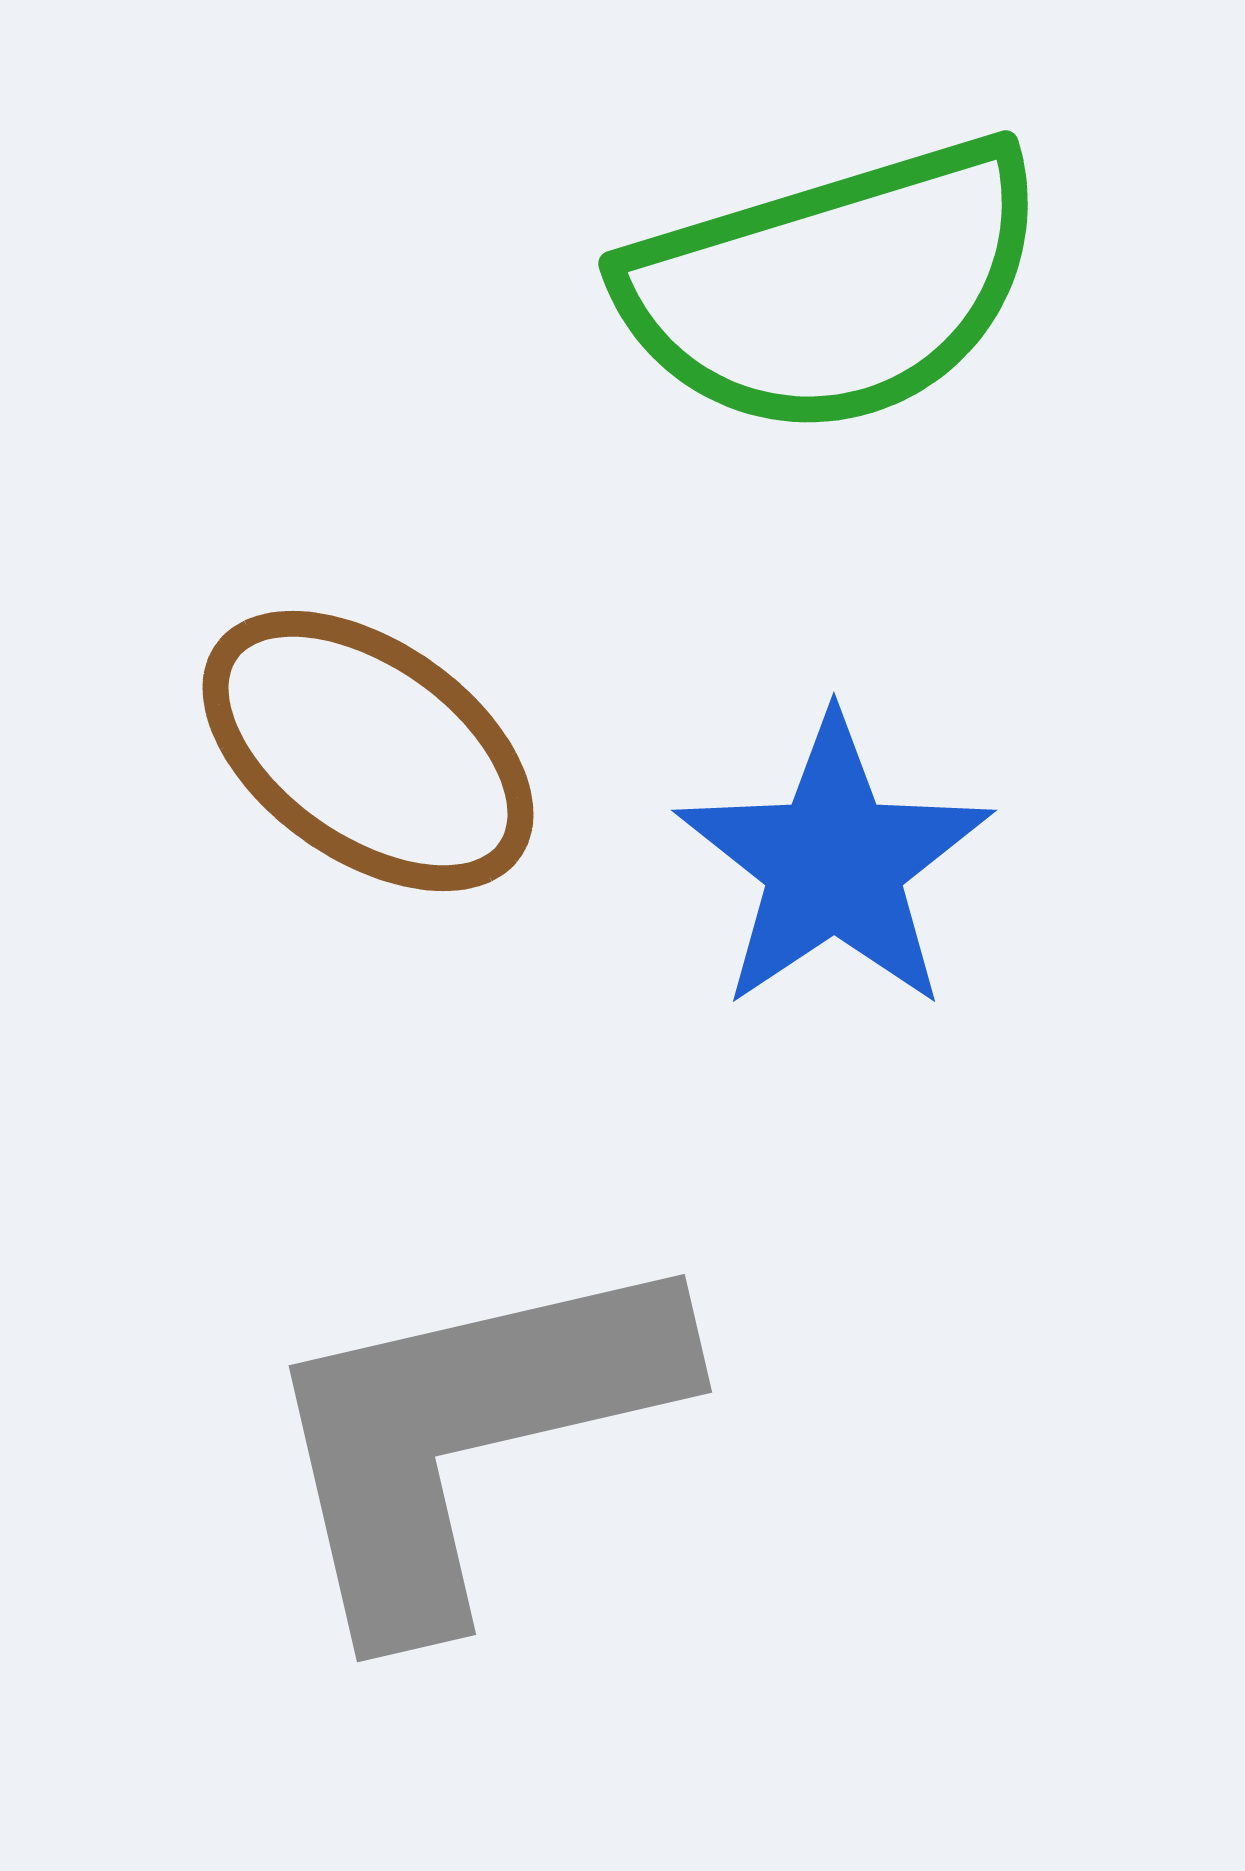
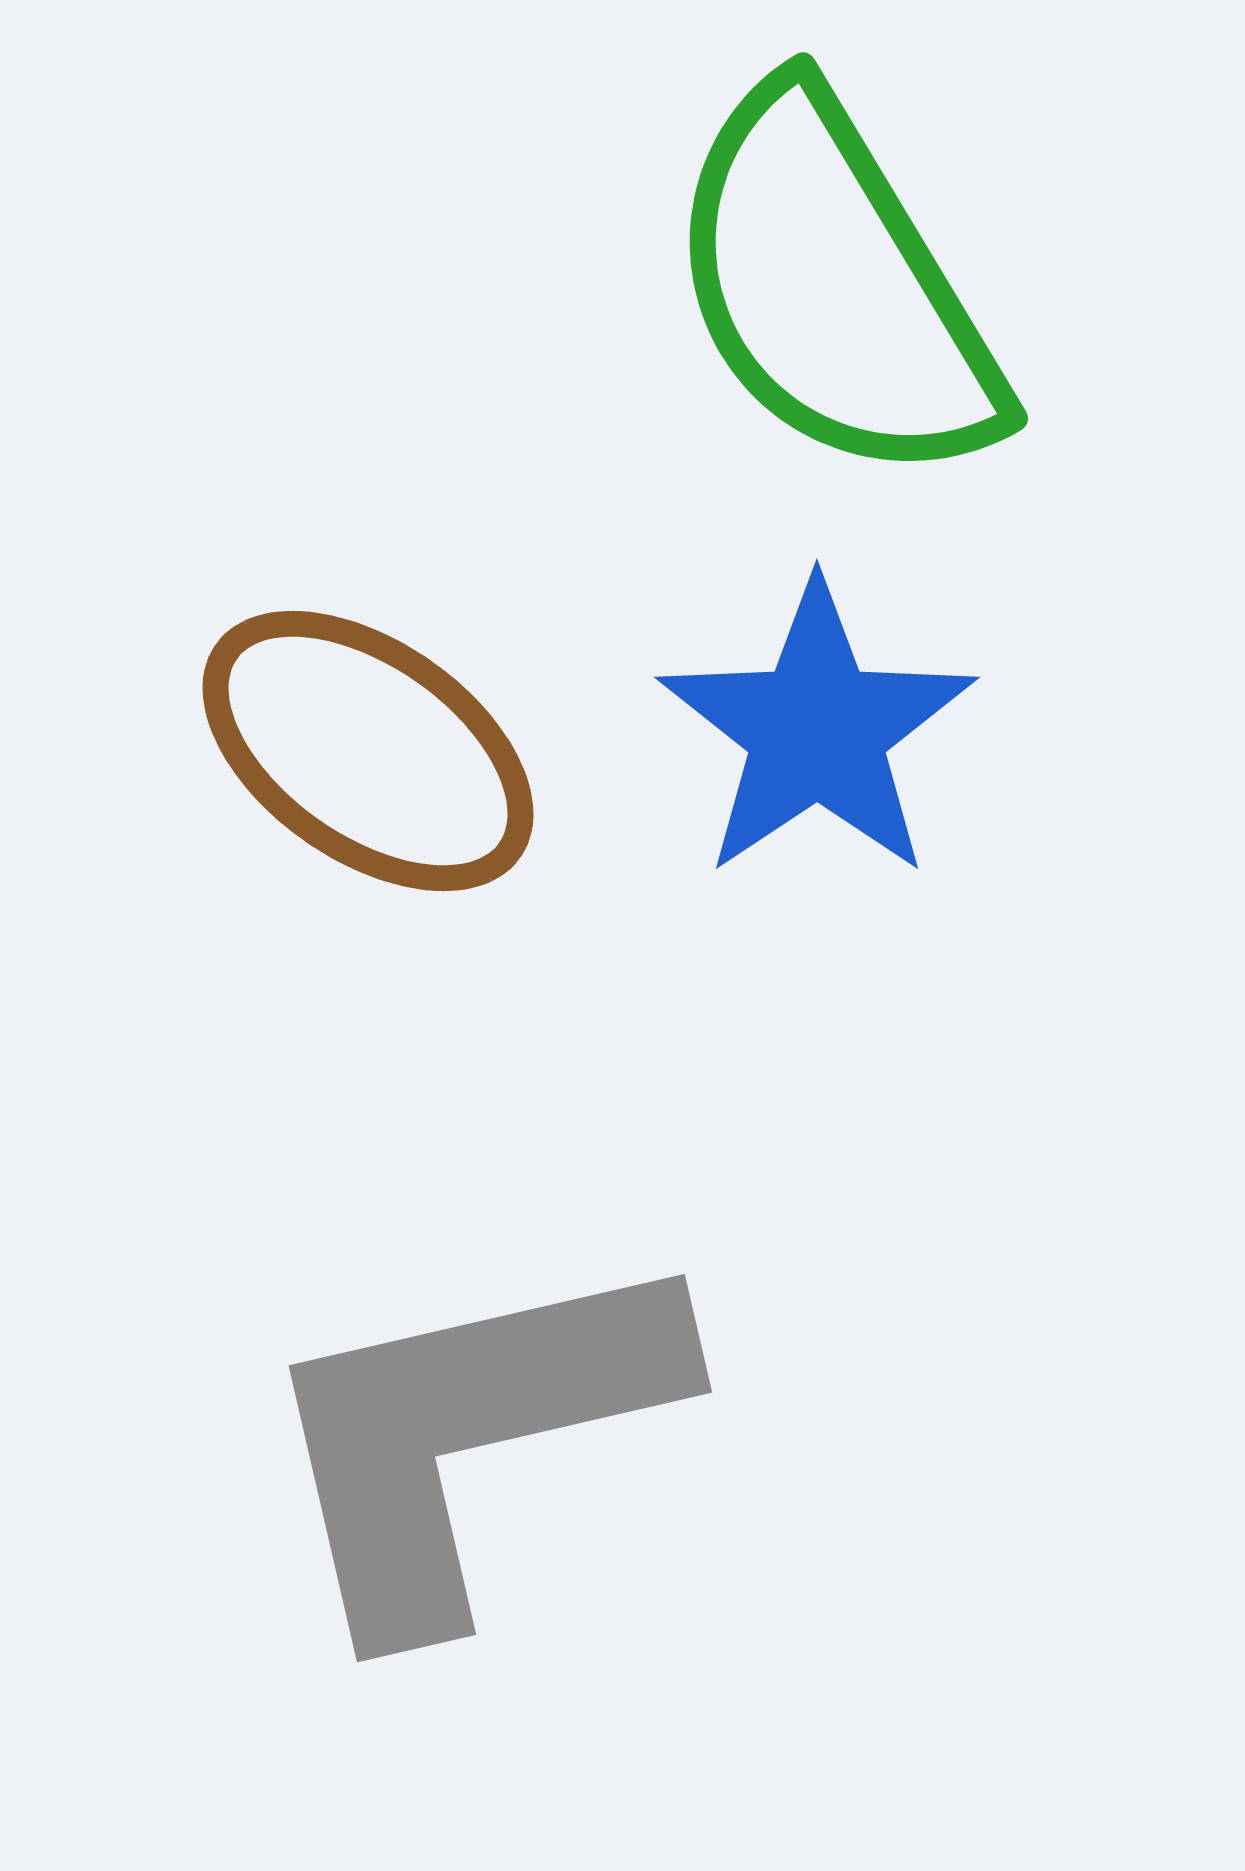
green semicircle: rotated 76 degrees clockwise
blue star: moved 17 px left, 133 px up
